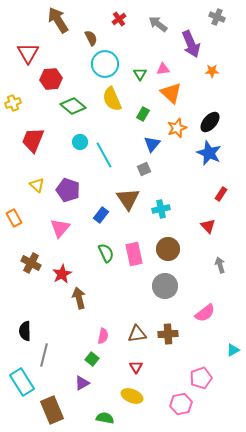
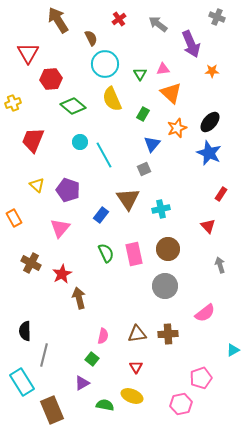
green semicircle at (105, 418): moved 13 px up
